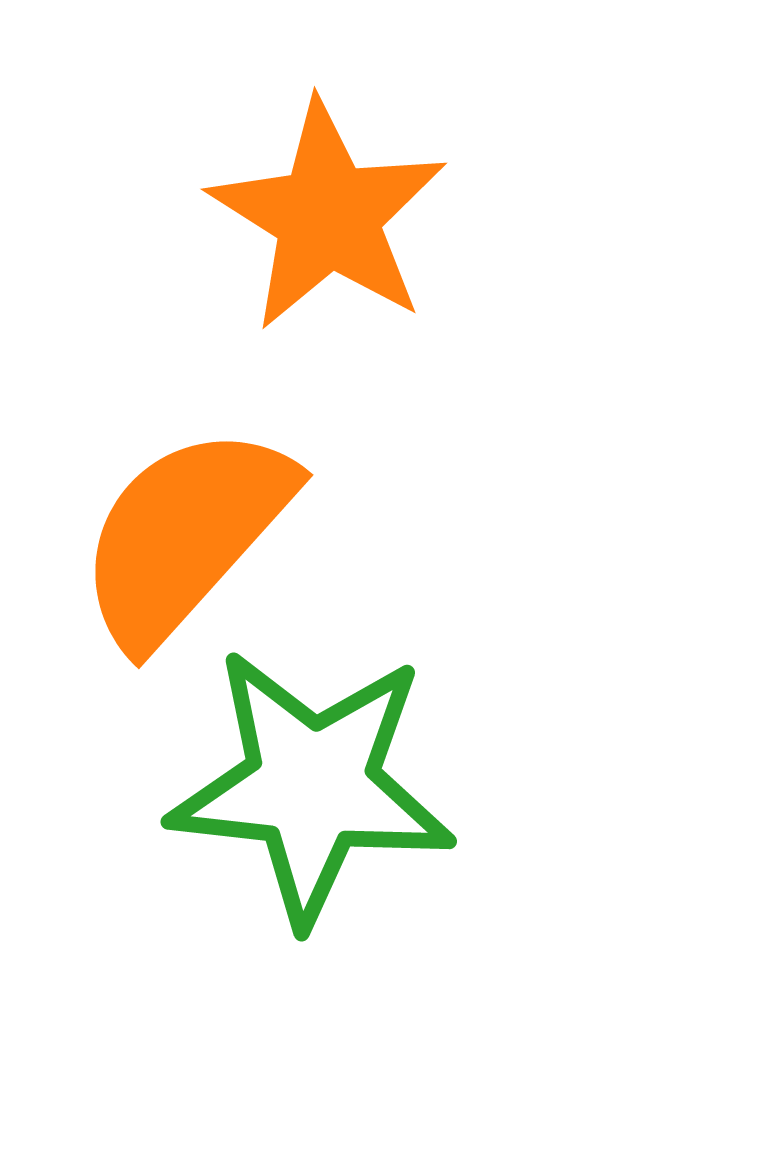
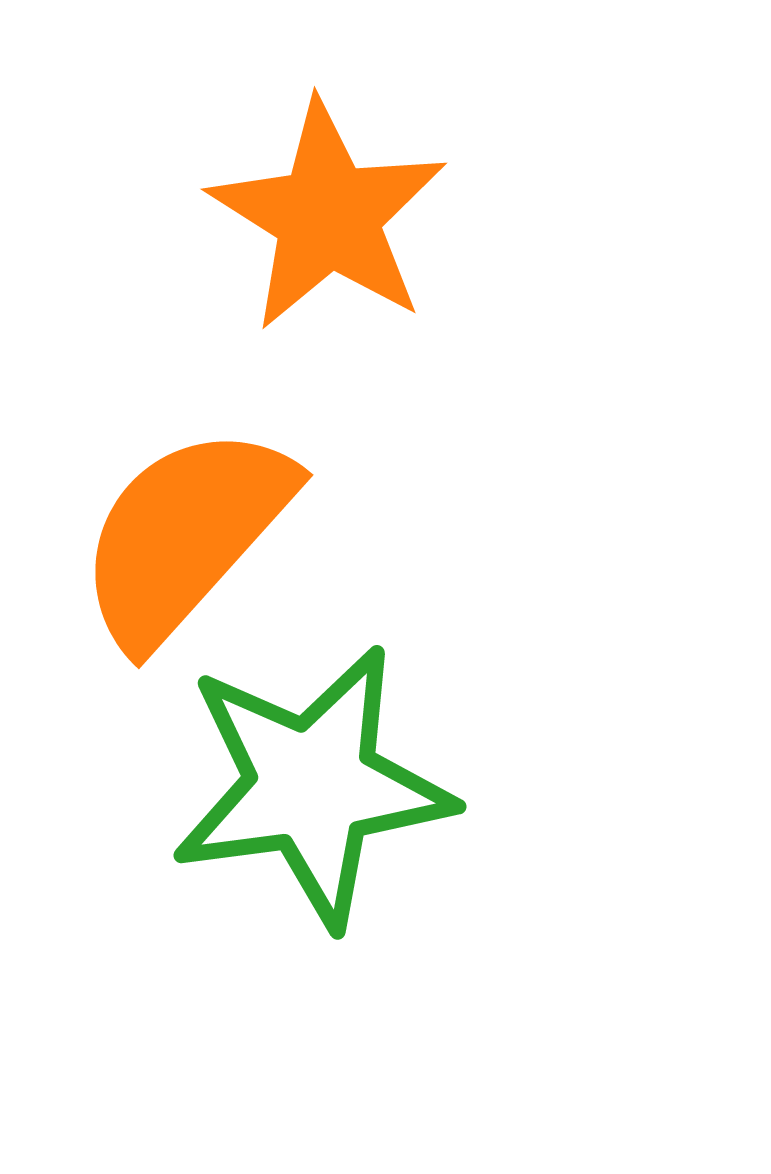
green star: rotated 14 degrees counterclockwise
